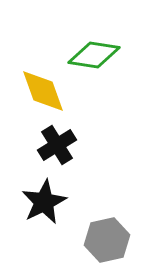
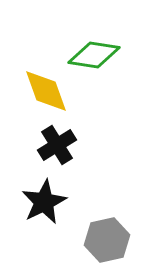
yellow diamond: moved 3 px right
